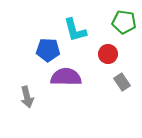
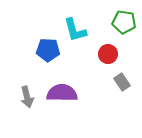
purple semicircle: moved 4 px left, 16 px down
